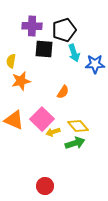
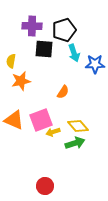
pink square: moved 1 px left, 1 px down; rotated 25 degrees clockwise
